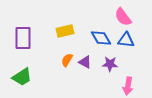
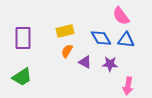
pink semicircle: moved 2 px left, 1 px up
orange semicircle: moved 9 px up
